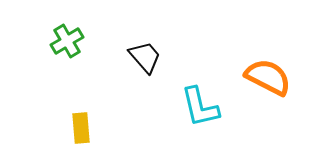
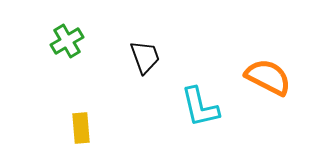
black trapezoid: rotated 21 degrees clockwise
